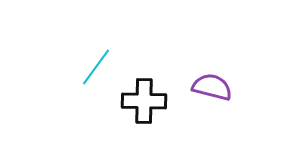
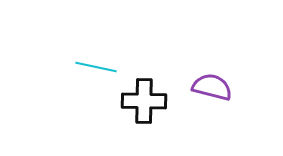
cyan line: rotated 66 degrees clockwise
